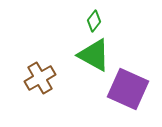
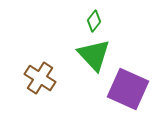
green triangle: rotated 18 degrees clockwise
brown cross: rotated 28 degrees counterclockwise
